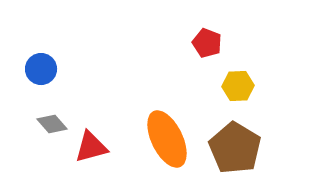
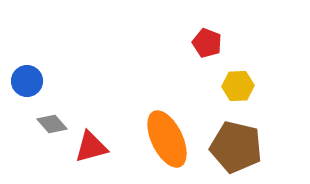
blue circle: moved 14 px left, 12 px down
brown pentagon: moved 1 px right, 1 px up; rotated 18 degrees counterclockwise
